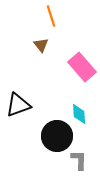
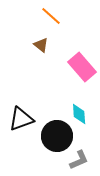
orange line: rotated 30 degrees counterclockwise
brown triangle: rotated 14 degrees counterclockwise
black triangle: moved 3 px right, 14 px down
gray L-shape: rotated 65 degrees clockwise
